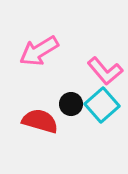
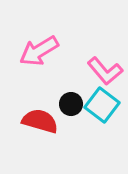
cyan square: rotated 12 degrees counterclockwise
